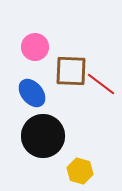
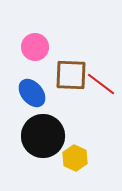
brown square: moved 4 px down
yellow hexagon: moved 5 px left, 13 px up; rotated 10 degrees clockwise
